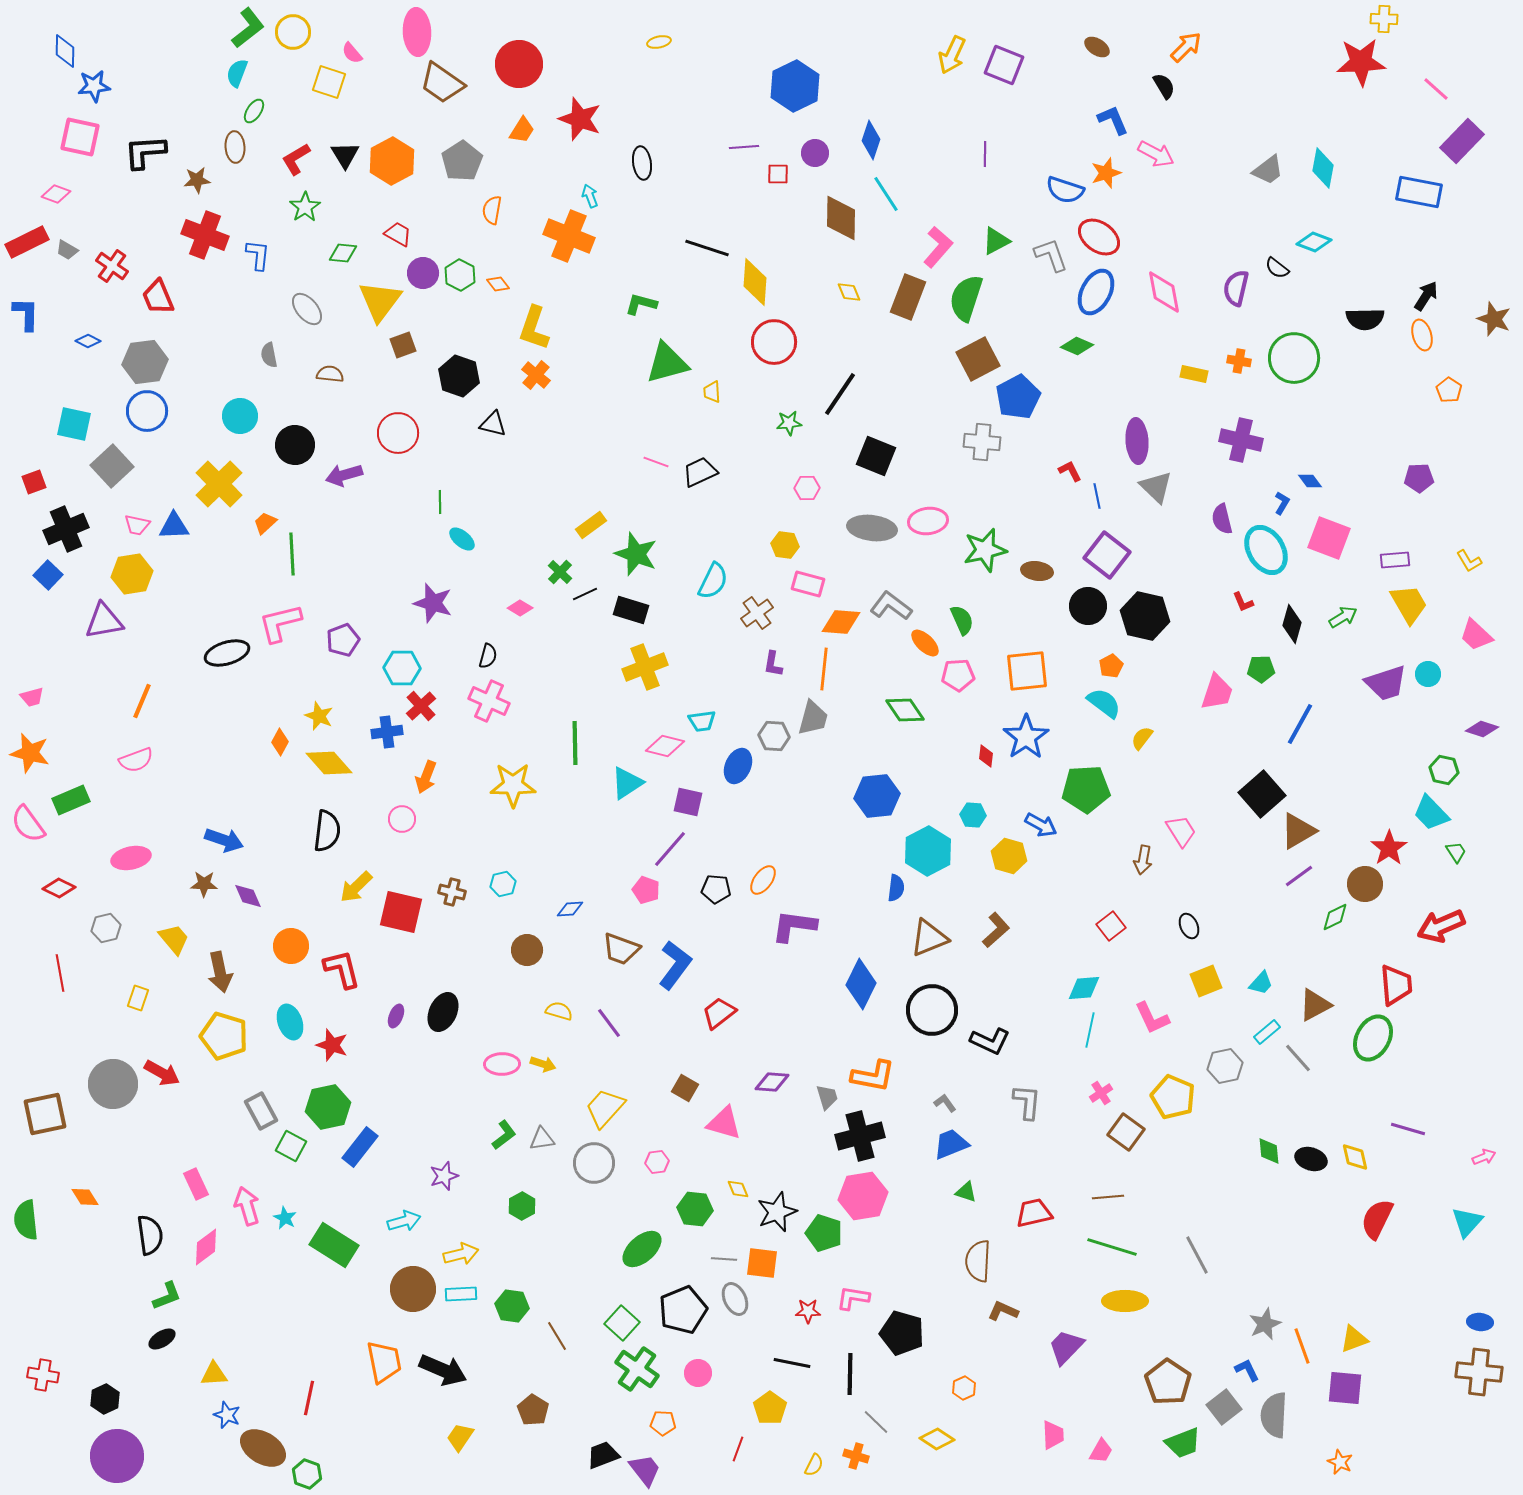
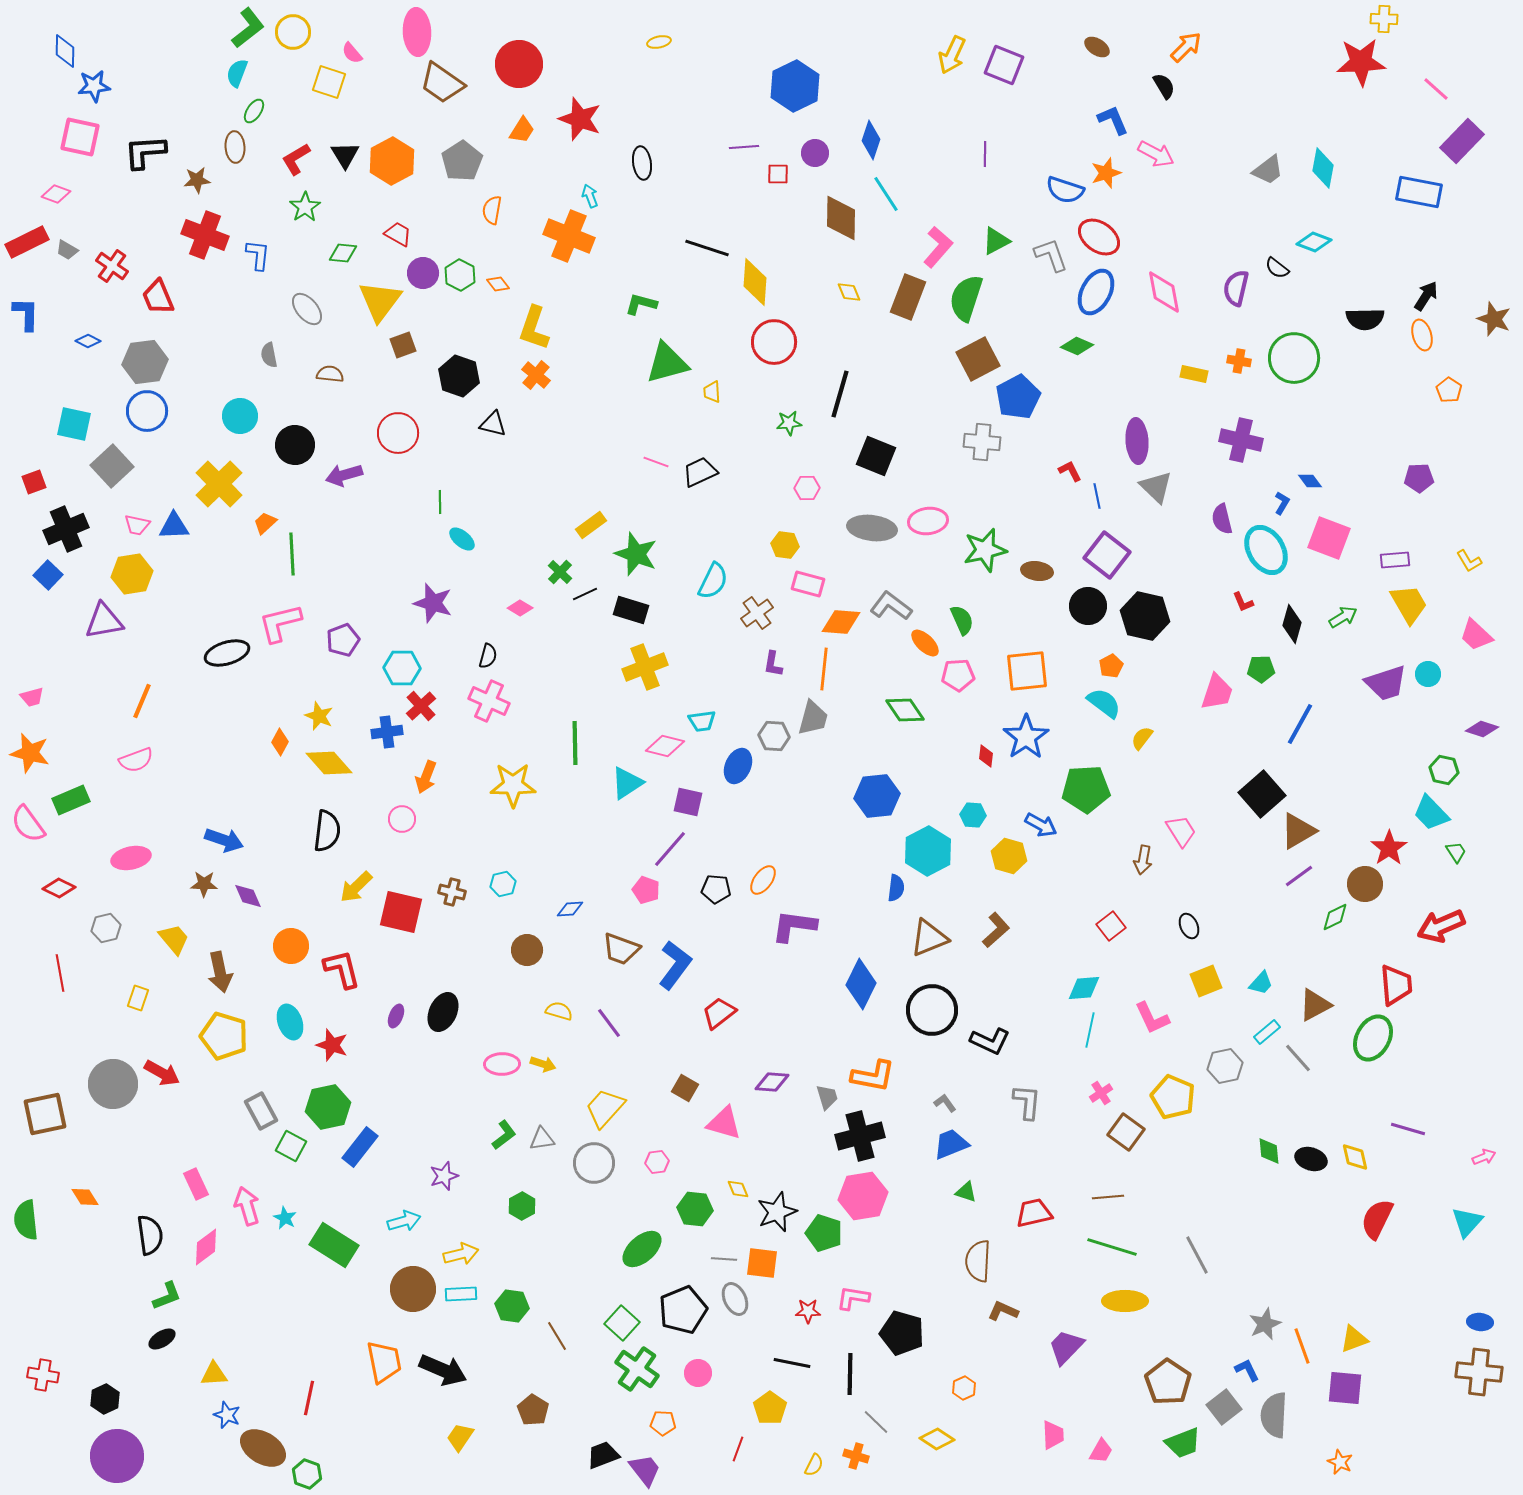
black line at (840, 394): rotated 18 degrees counterclockwise
